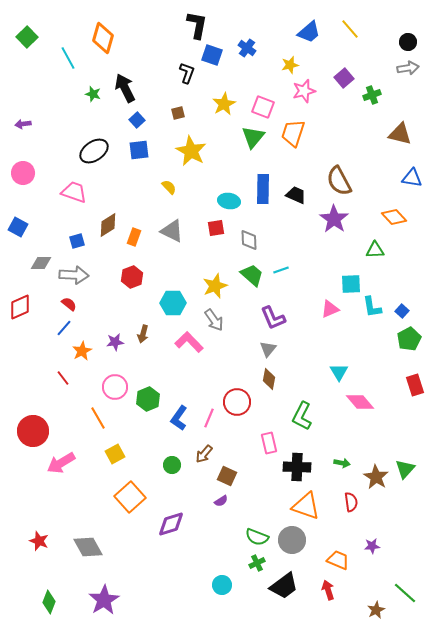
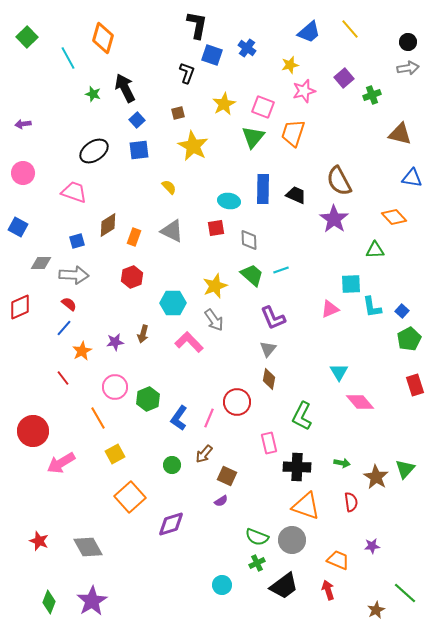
yellow star at (191, 151): moved 2 px right, 5 px up
purple star at (104, 600): moved 12 px left, 1 px down
